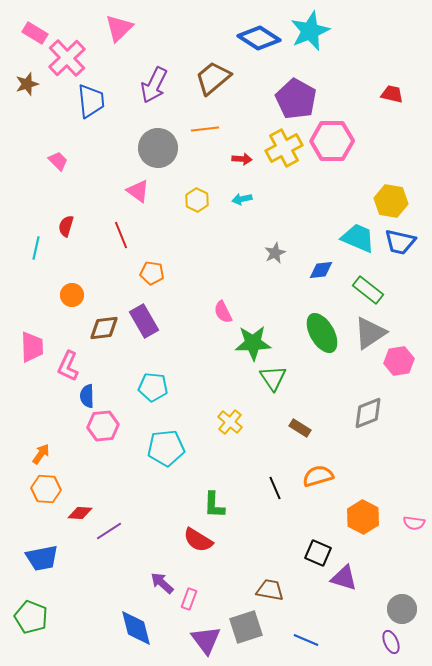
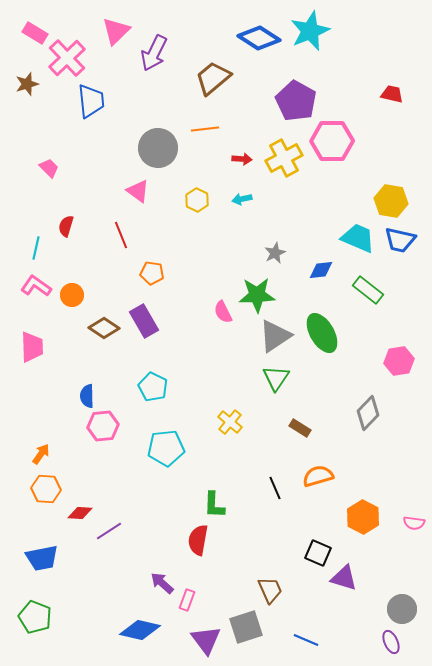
pink triangle at (119, 28): moved 3 px left, 3 px down
purple arrow at (154, 85): moved 32 px up
purple pentagon at (296, 99): moved 2 px down
yellow cross at (284, 148): moved 10 px down
pink trapezoid at (58, 161): moved 9 px left, 7 px down
blue trapezoid at (400, 242): moved 2 px up
brown diamond at (104, 328): rotated 40 degrees clockwise
gray triangle at (370, 333): moved 95 px left, 3 px down
green star at (253, 343): moved 4 px right, 48 px up
pink L-shape at (68, 366): moved 32 px left, 80 px up; rotated 100 degrees clockwise
green triangle at (273, 378): moved 3 px right; rotated 8 degrees clockwise
cyan pentagon at (153, 387): rotated 20 degrees clockwise
gray diamond at (368, 413): rotated 24 degrees counterclockwise
red semicircle at (198, 540): rotated 68 degrees clockwise
brown trapezoid at (270, 590): rotated 56 degrees clockwise
pink rectangle at (189, 599): moved 2 px left, 1 px down
green pentagon at (31, 617): moved 4 px right
blue diamond at (136, 628): moved 4 px right, 2 px down; rotated 63 degrees counterclockwise
